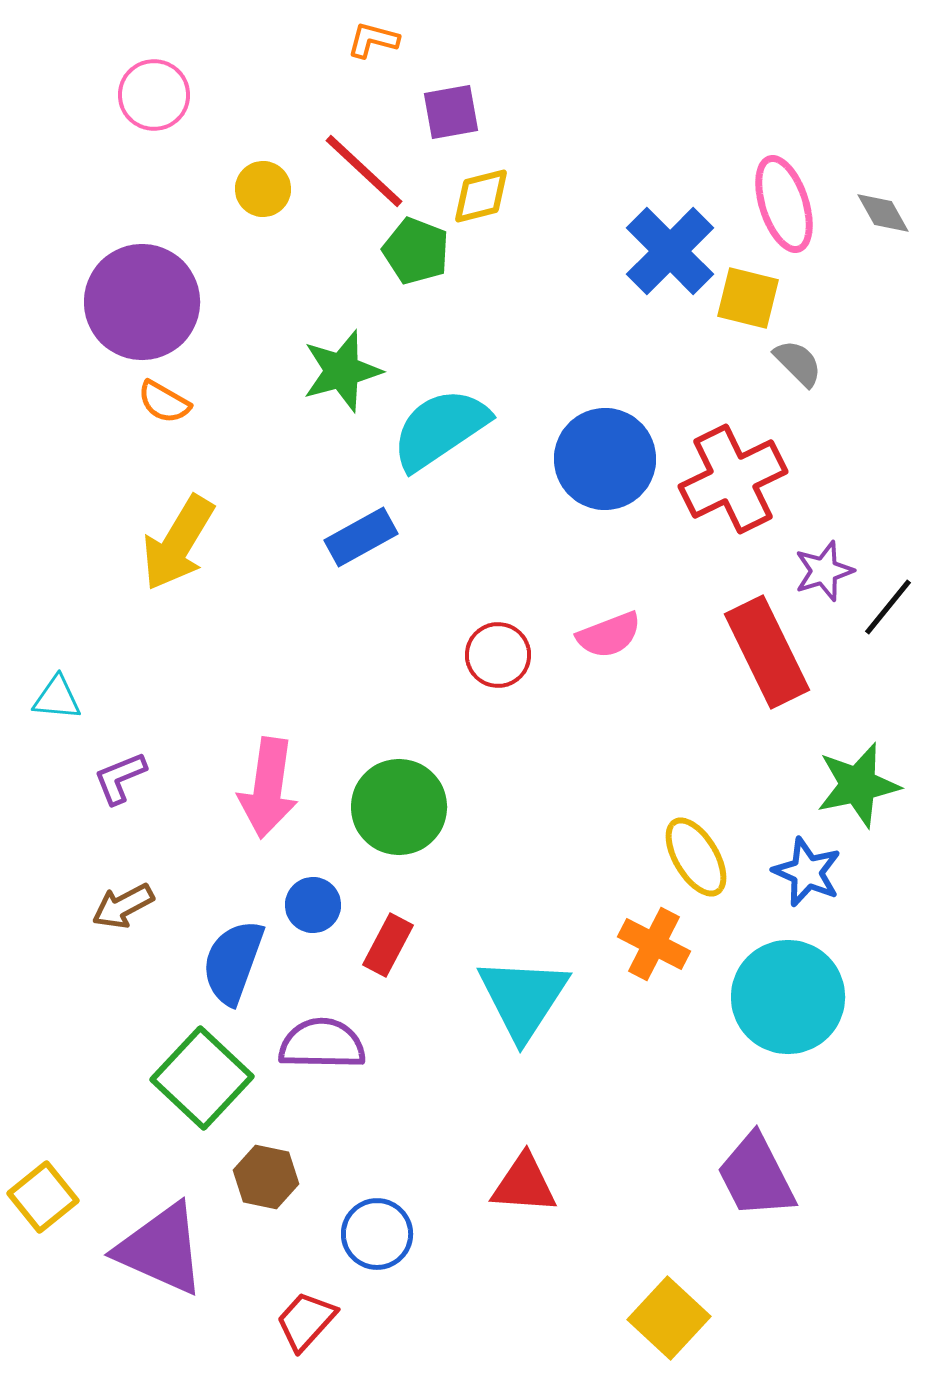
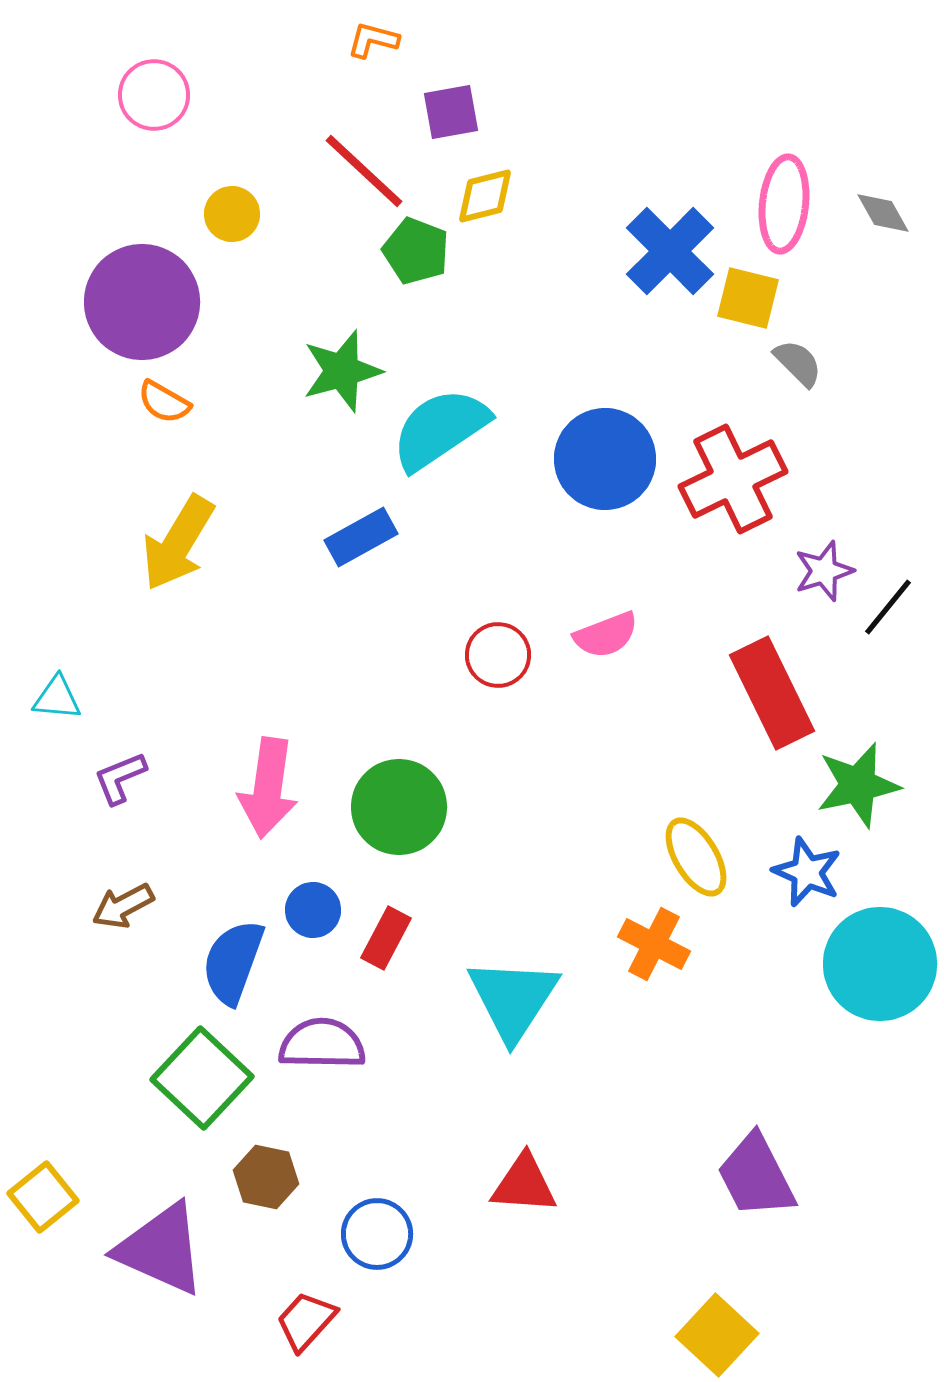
yellow circle at (263, 189): moved 31 px left, 25 px down
yellow diamond at (481, 196): moved 4 px right
pink ellipse at (784, 204): rotated 24 degrees clockwise
pink semicircle at (609, 635): moved 3 px left
red rectangle at (767, 652): moved 5 px right, 41 px down
blue circle at (313, 905): moved 5 px down
red rectangle at (388, 945): moved 2 px left, 7 px up
cyan circle at (788, 997): moved 92 px right, 33 px up
cyan triangle at (523, 998): moved 10 px left, 1 px down
yellow square at (669, 1318): moved 48 px right, 17 px down
